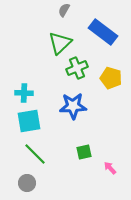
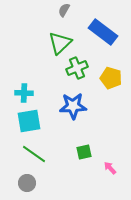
green line: moved 1 px left; rotated 10 degrees counterclockwise
